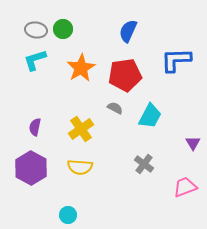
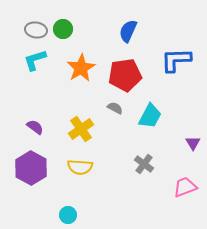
purple semicircle: rotated 114 degrees clockwise
